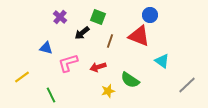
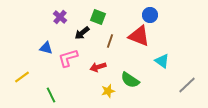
pink L-shape: moved 5 px up
